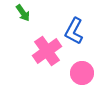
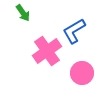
blue L-shape: rotated 32 degrees clockwise
